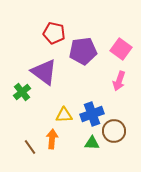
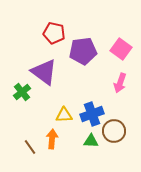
pink arrow: moved 1 px right, 2 px down
green triangle: moved 1 px left, 2 px up
